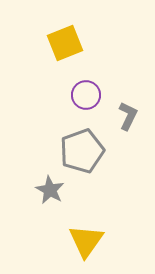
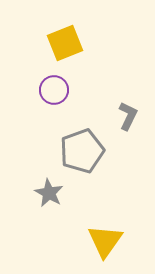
purple circle: moved 32 px left, 5 px up
gray star: moved 1 px left, 3 px down
yellow triangle: moved 19 px right
